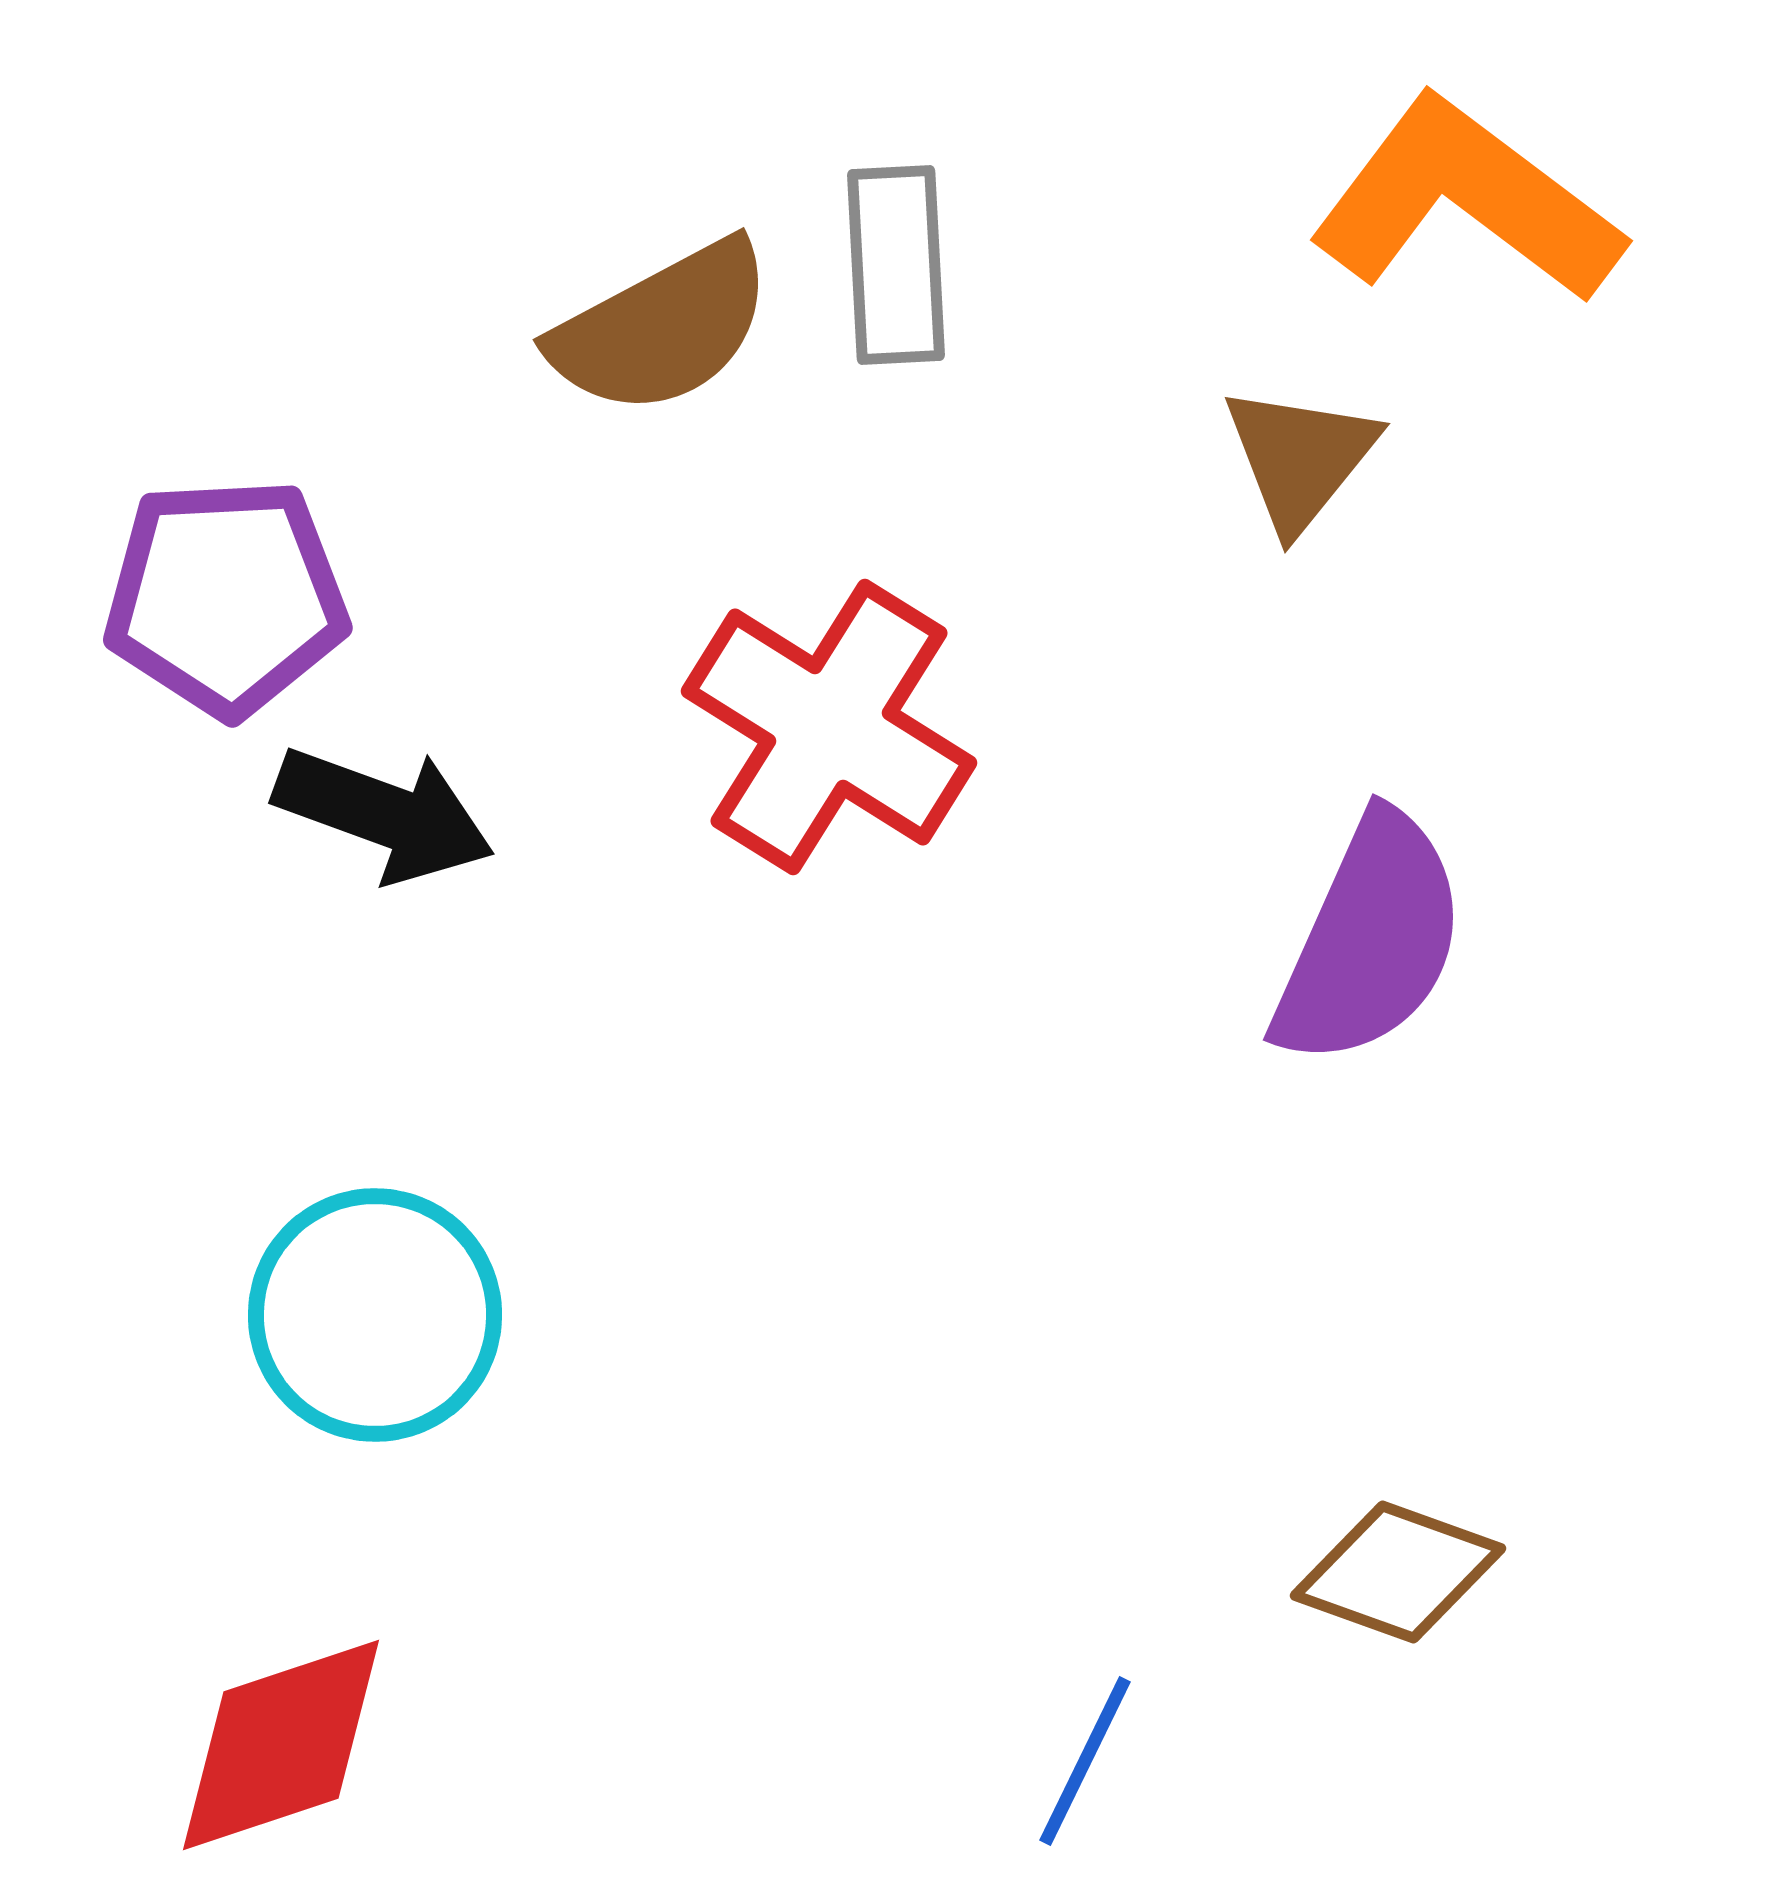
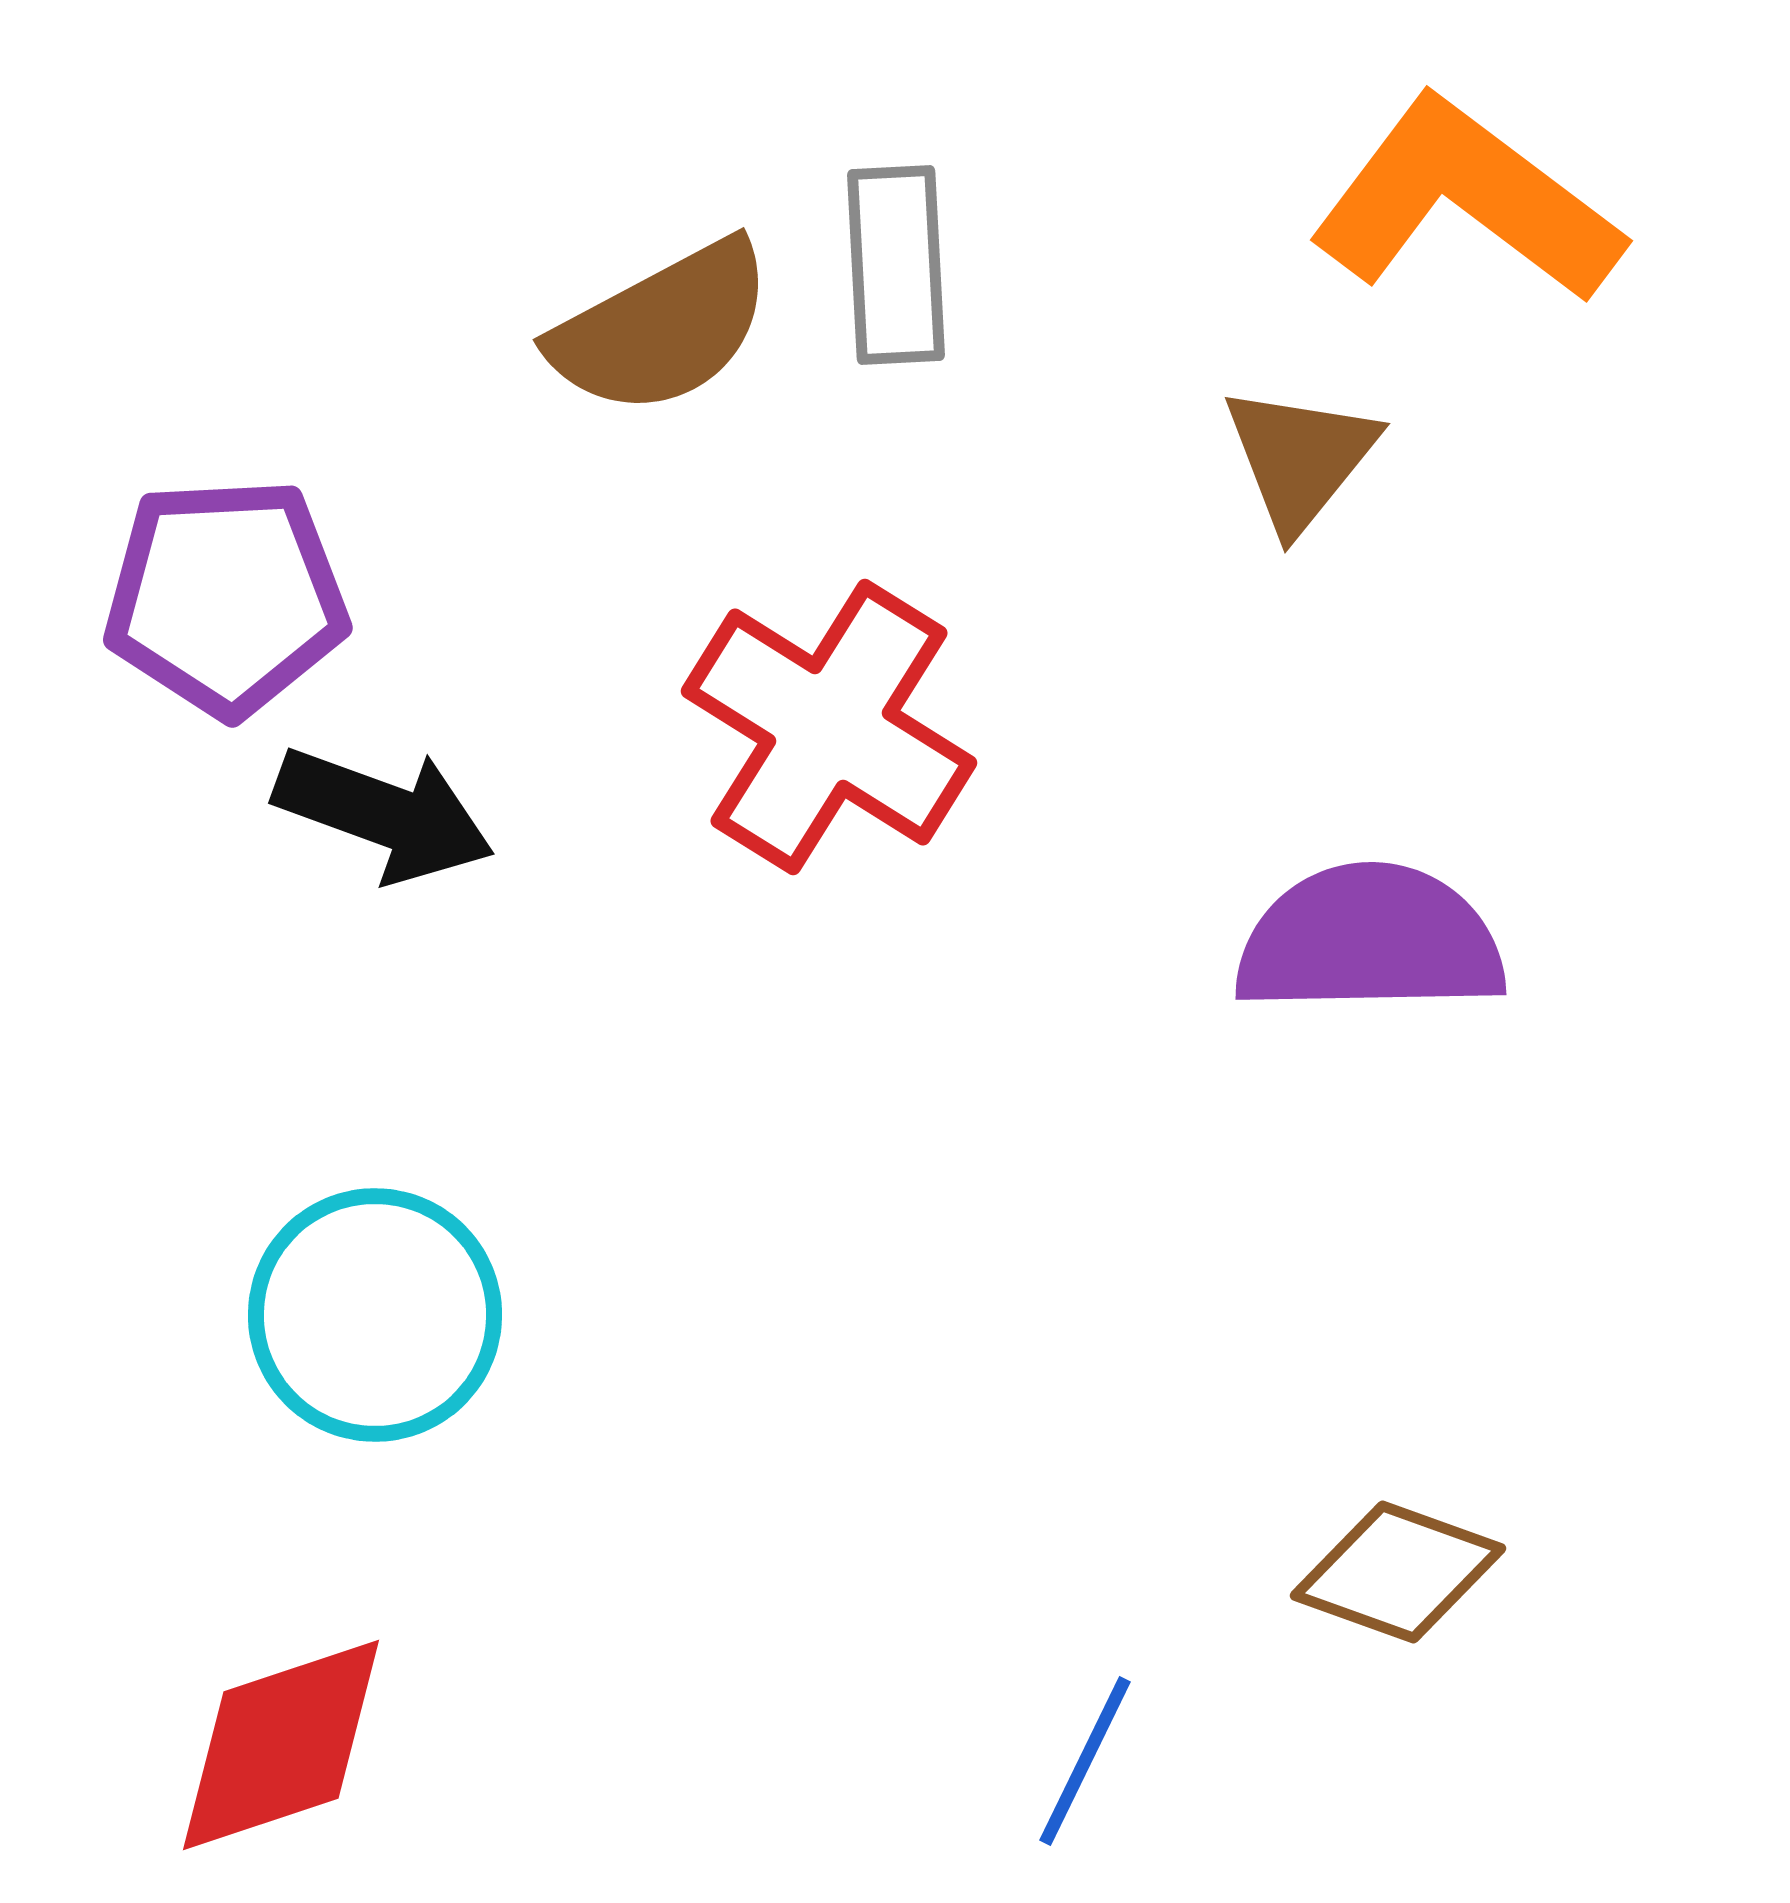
purple semicircle: rotated 115 degrees counterclockwise
